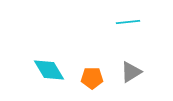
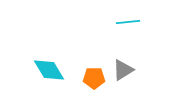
gray triangle: moved 8 px left, 2 px up
orange pentagon: moved 2 px right
